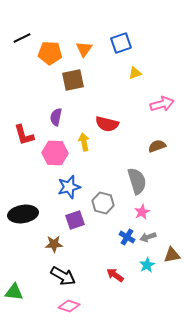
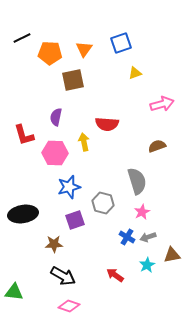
red semicircle: rotated 10 degrees counterclockwise
